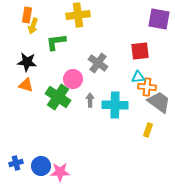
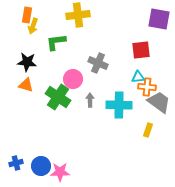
red square: moved 1 px right, 1 px up
gray cross: rotated 12 degrees counterclockwise
cyan cross: moved 4 px right
